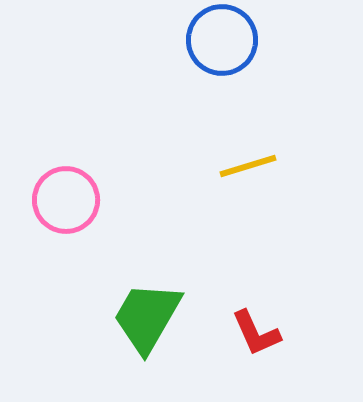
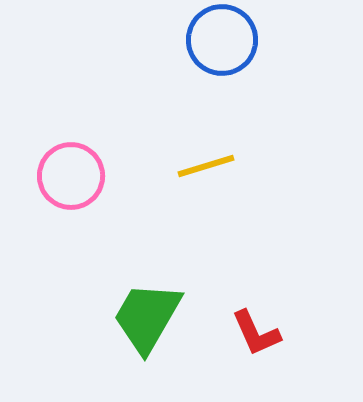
yellow line: moved 42 px left
pink circle: moved 5 px right, 24 px up
